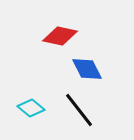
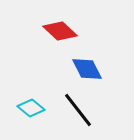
red diamond: moved 5 px up; rotated 32 degrees clockwise
black line: moved 1 px left
